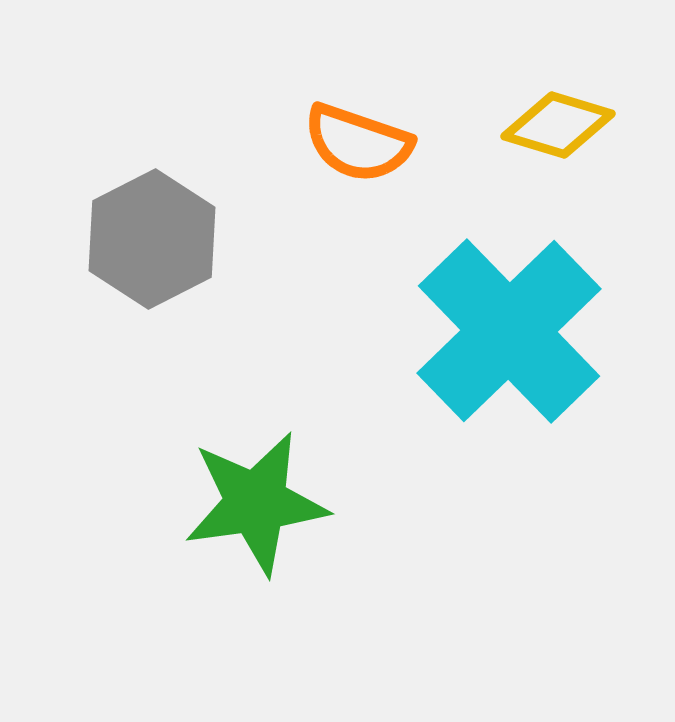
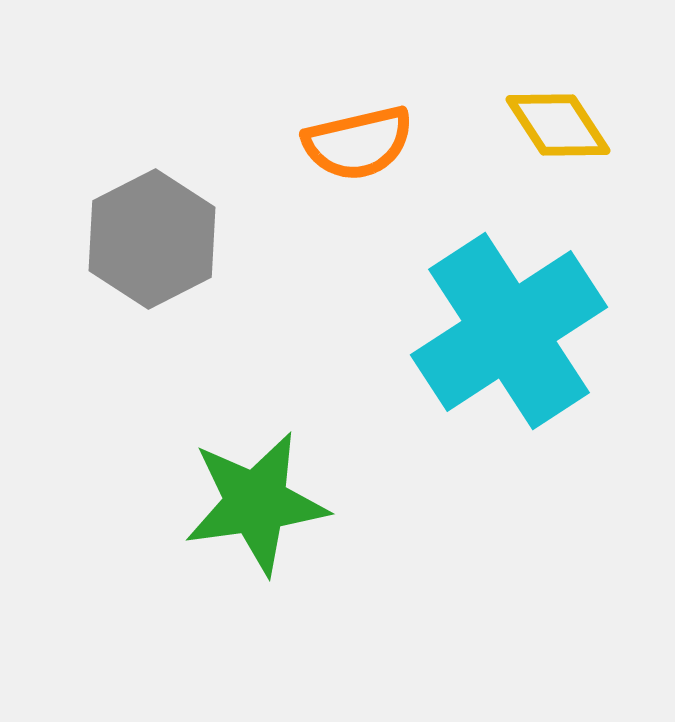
yellow diamond: rotated 40 degrees clockwise
orange semicircle: rotated 32 degrees counterclockwise
cyan cross: rotated 11 degrees clockwise
